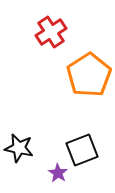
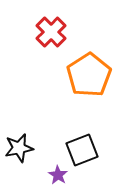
red cross: rotated 12 degrees counterclockwise
black star: rotated 24 degrees counterclockwise
purple star: moved 2 px down
